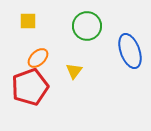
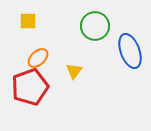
green circle: moved 8 px right
